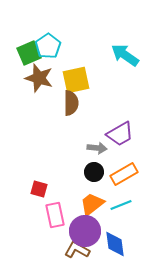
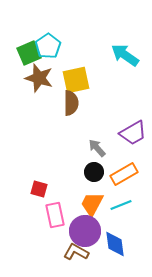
purple trapezoid: moved 13 px right, 1 px up
gray arrow: rotated 138 degrees counterclockwise
orange trapezoid: rotated 24 degrees counterclockwise
brown L-shape: moved 1 px left, 2 px down
